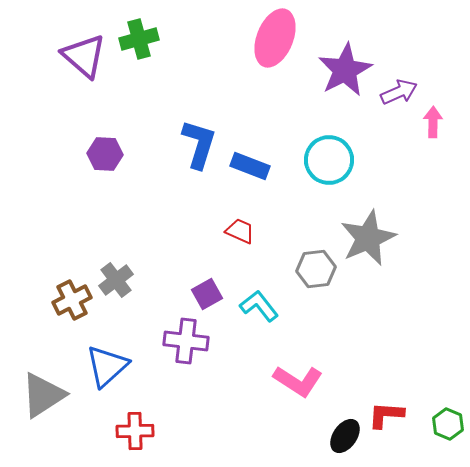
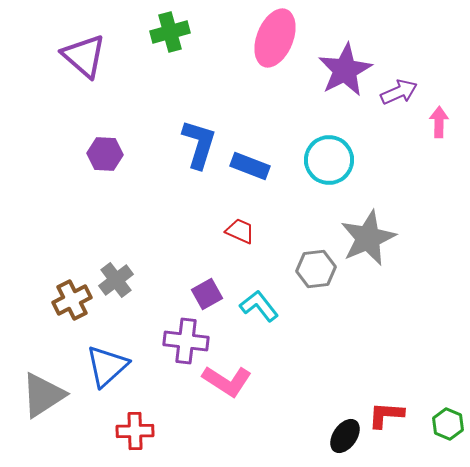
green cross: moved 31 px right, 7 px up
pink arrow: moved 6 px right
pink L-shape: moved 71 px left
